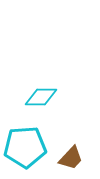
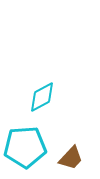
cyan diamond: moved 1 px right; rotated 28 degrees counterclockwise
